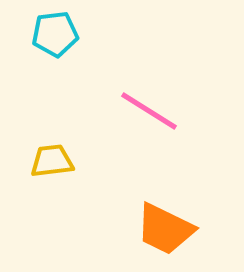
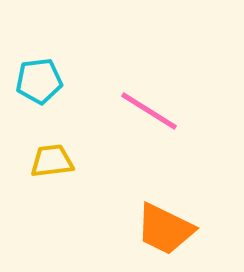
cyan pentagon: moved 16 px left, 47 px down
